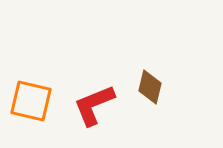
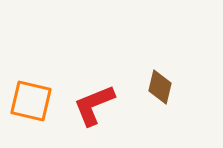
brown diamond: moved 10 px right
